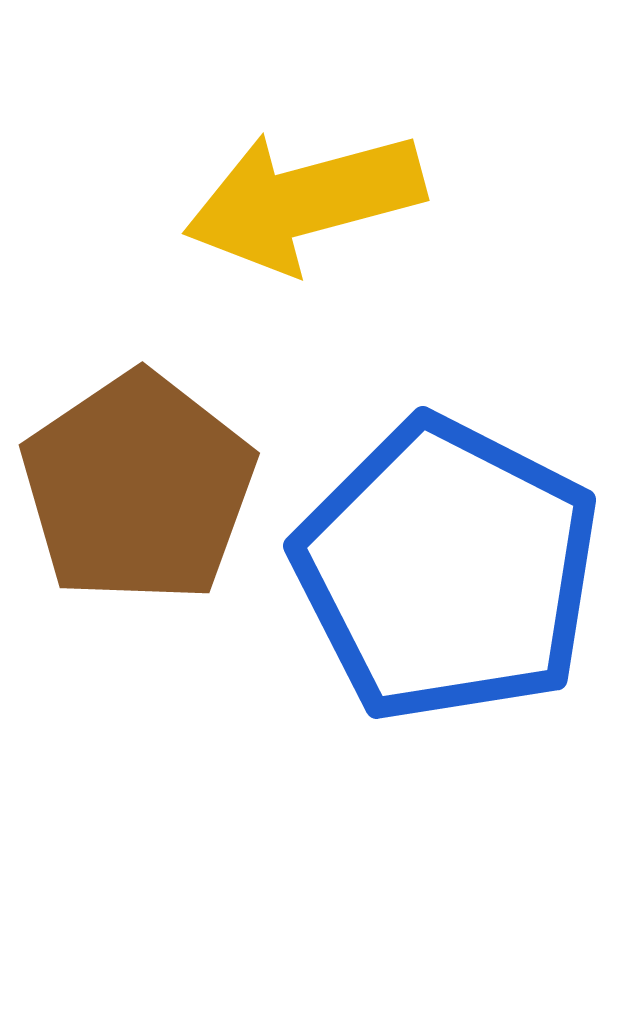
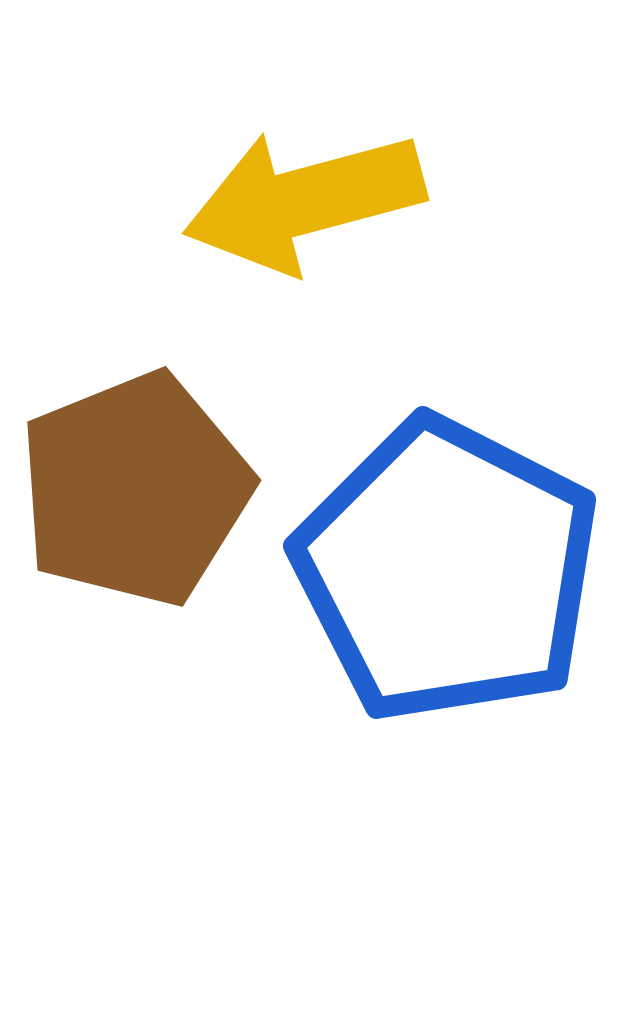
brown pentagon: moved 3 px left, 1 px down; rotated 12 degrees clockwise
